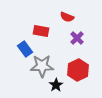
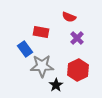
red semicircle: moved 2 px right
red rectangle: moved 1 px down
